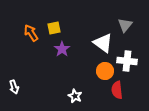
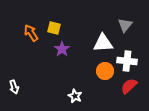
yellow square: rotated 24 degrees clockwise
white triangle: rotated 40 degrees counterclockwise
red semicircle: moved 12 px right, 4 px up; rotated 54 degrees clockwise
